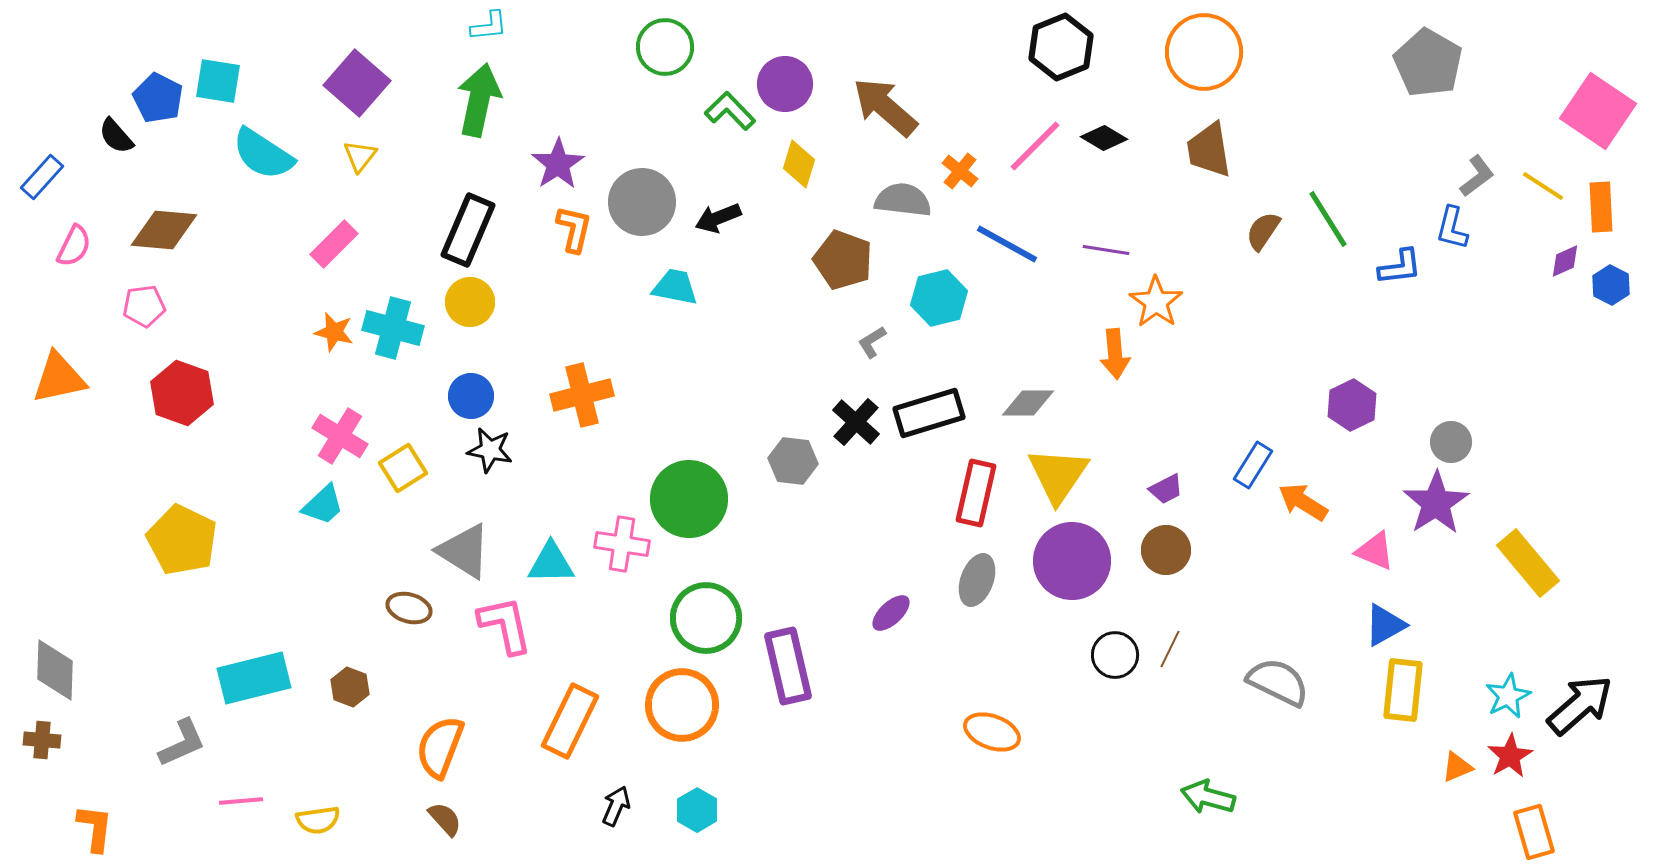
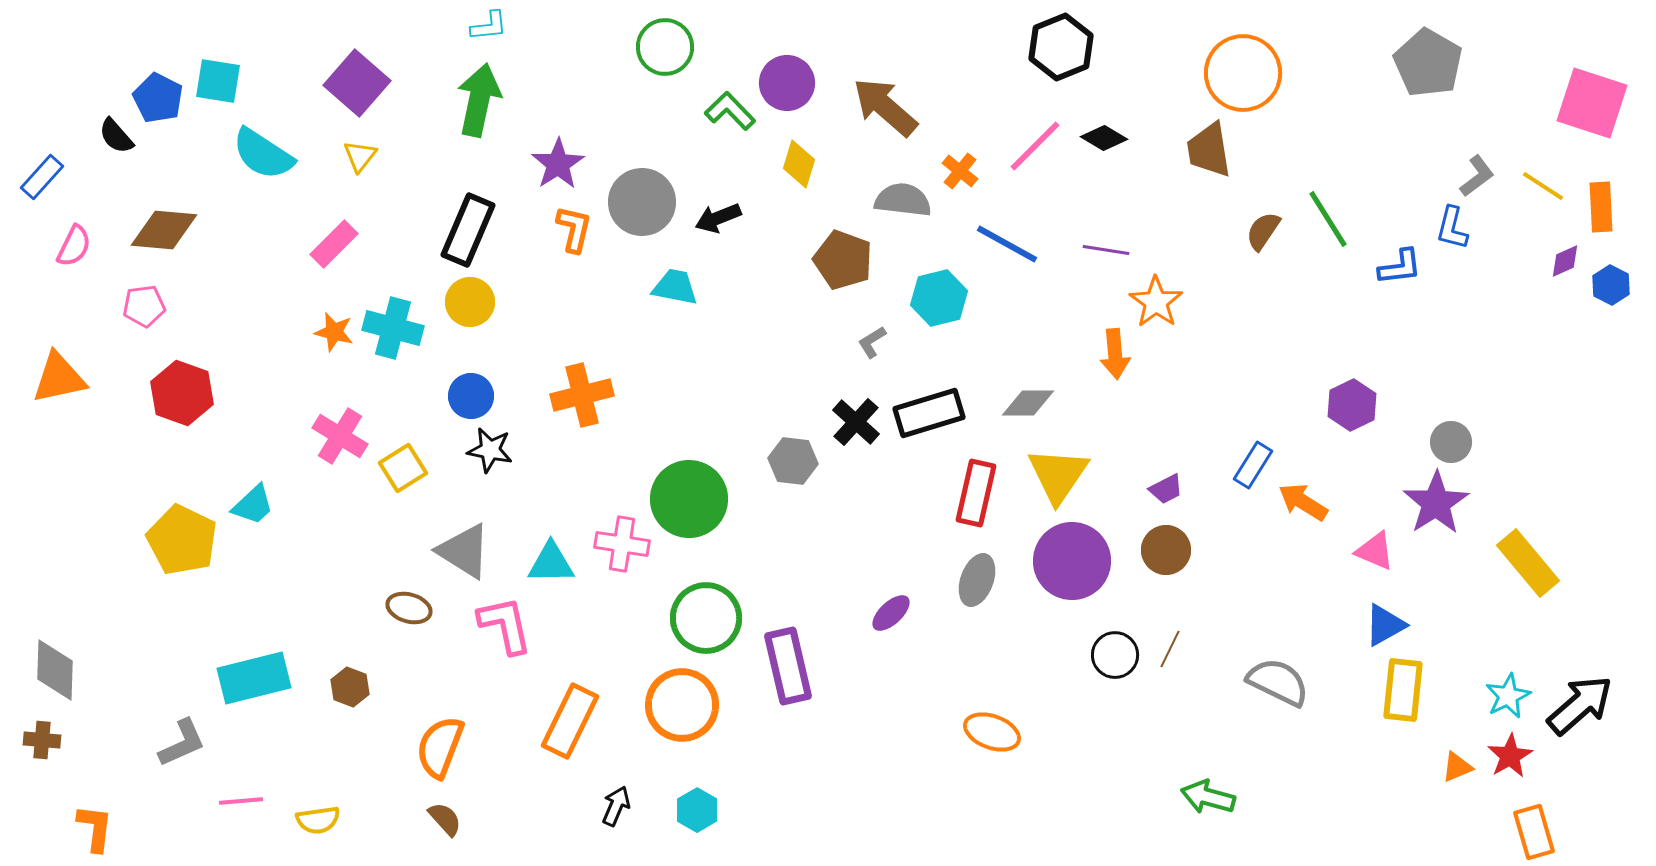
orange circle at (1204, 52): moved 39 px right, 21 px down
purple circle at (785, 84): moved 2 px right, 1 px up
pink square at (1598, 111): moved 6 px left, 8 px up; rotated 16 degrees counterclockwise
cyan trapezoid at (323, 505): moved 70 px left
